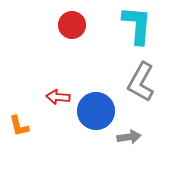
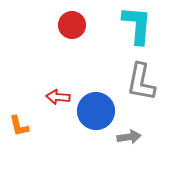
gray L-shape: rotated 18 degrees counterclockwise
